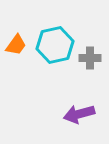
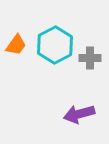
cyan hexagon: rotated 15 degrees counterclockwise
